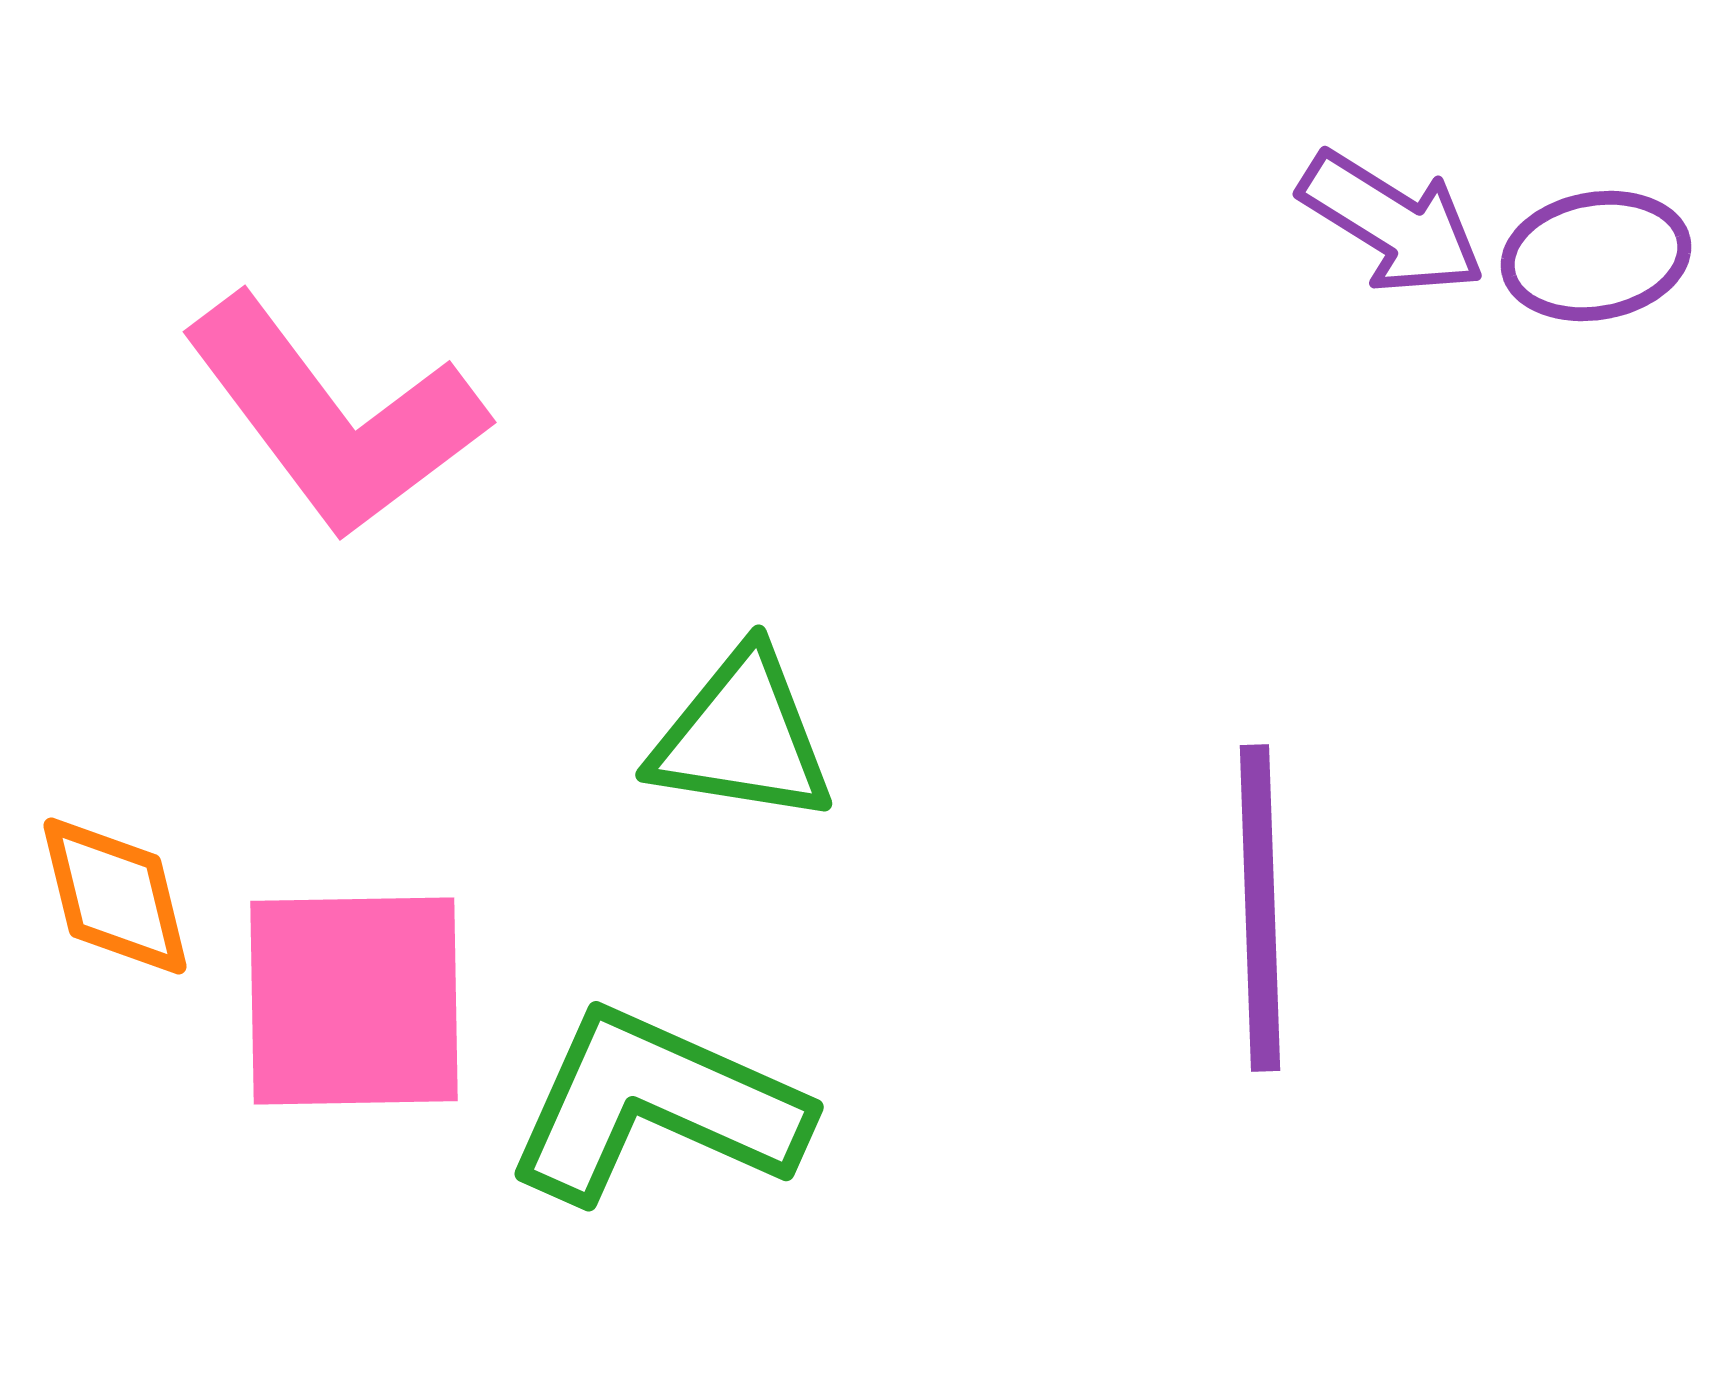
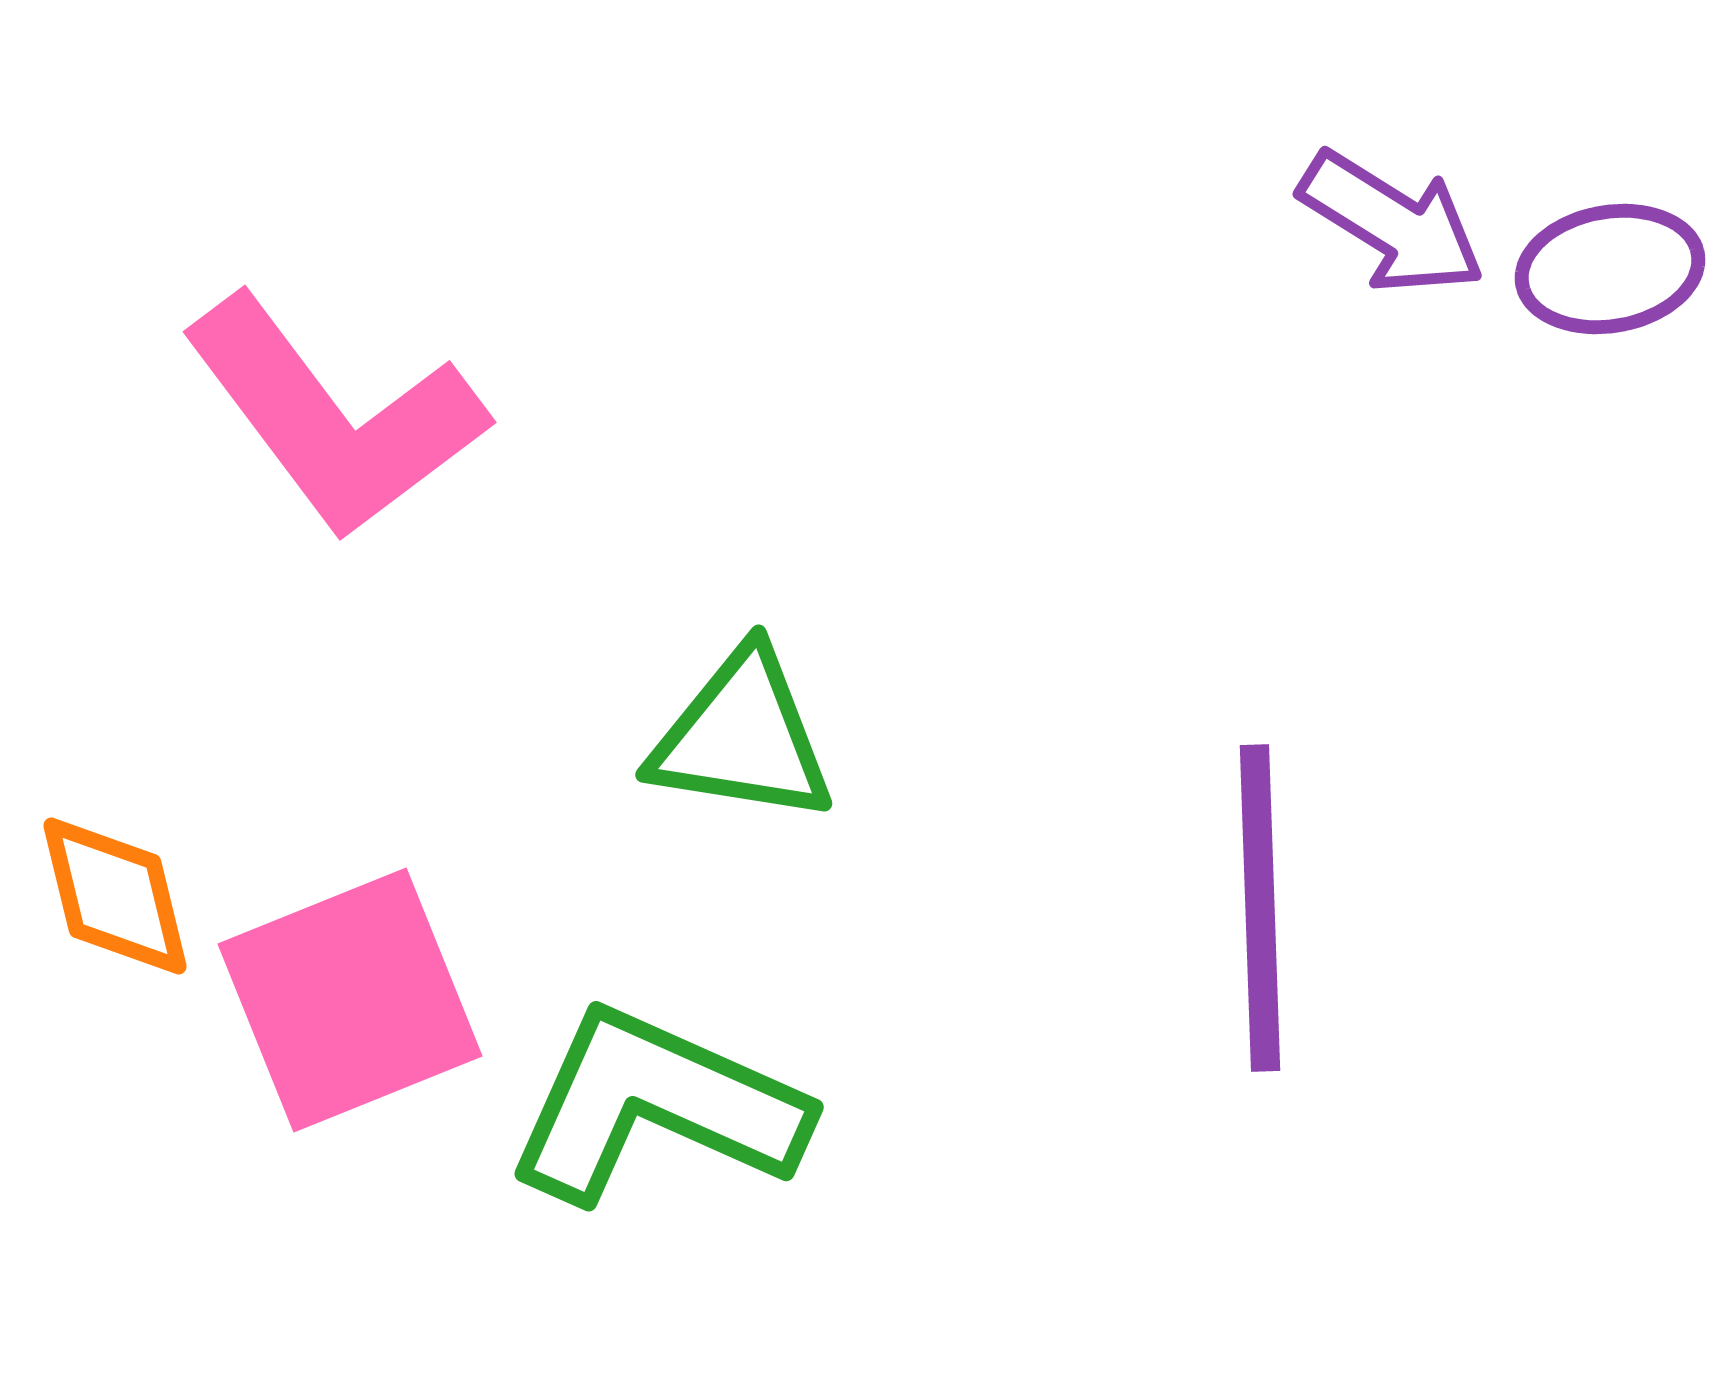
purple ellipse: moved 14 px right, 13 px down
pink square: moved 4 px left, 1 px up; rotated 21 degrees counterclockwise
